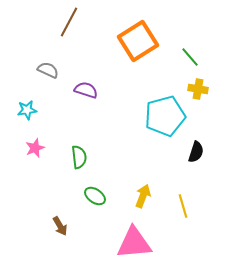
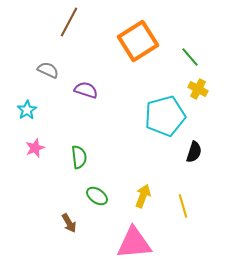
yellow cross: rotated 18 degrees clockwise
cyan star: rotated 24 degrees counterclockwise
black semicircle: moved 2 px left
green ellipse: moved 2 px right
brown arrow: moved 9 px right, 3 px up
